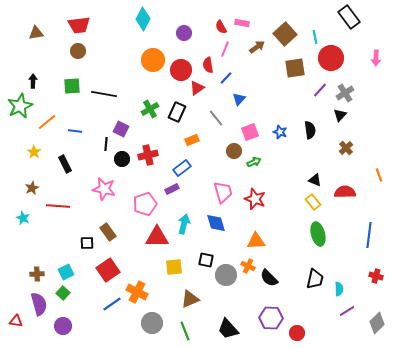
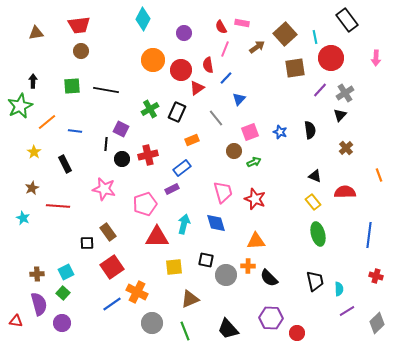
black rectangle at (349, 17): moved 2 px left, 3 px down
brown circle at (78, 51): moved 3 px right
black line at (104, 94): moved 2 px right, 4 px up
black triangle at (315, 180): moved 4 px up
orange cross at (248, 266): rotated 24 degrees counterclockwise
red square at (108, 270): moved 4 px right, 3 px up
black trapezoid at (315, 279): moved 2 px down; rotated 25 degrees counterclockwise
purple circle at (63, 326): moved 1 px left, 3 px up
